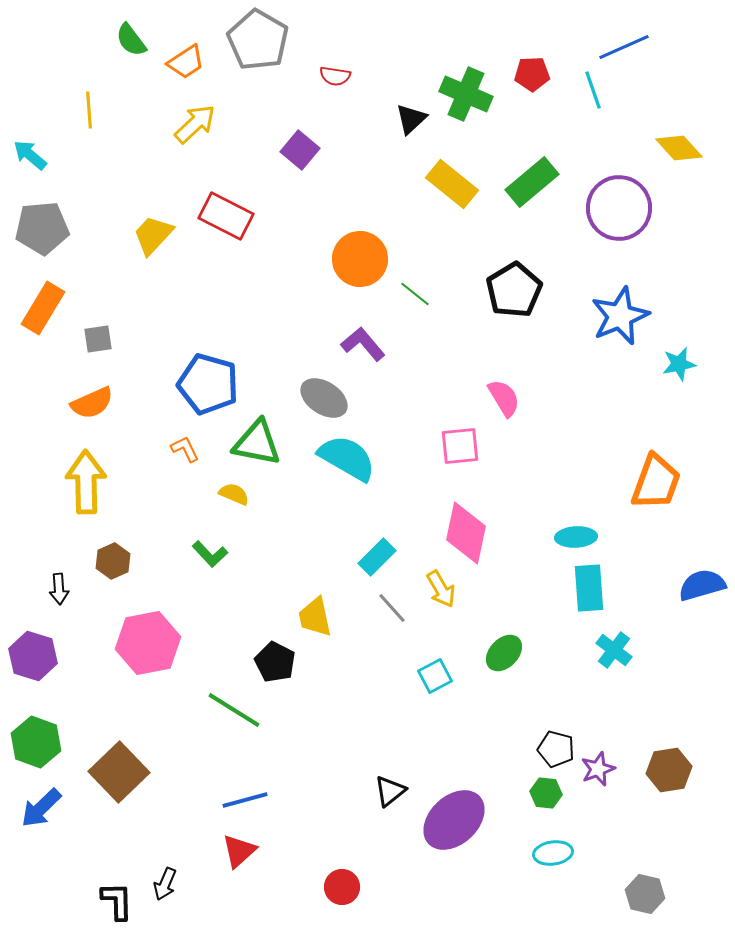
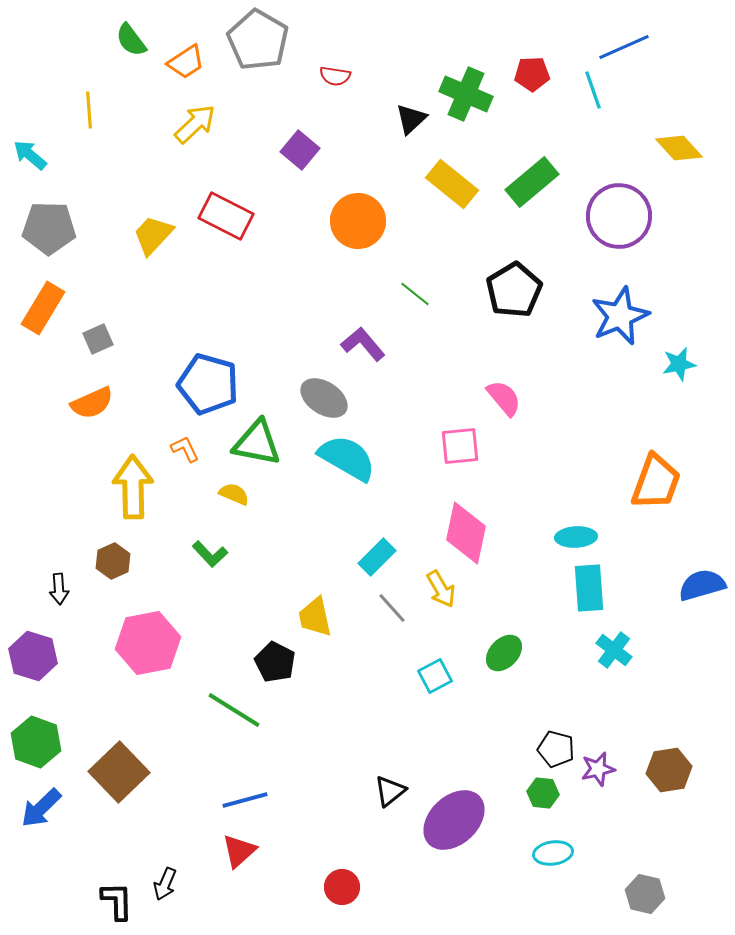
purple circle at (619, 208): moved 8 px down
gray pentagon at (42, 228): moved 7 px right; rotated 6 degrees clockwise
orange circle at (360, 259): moved 2 px left, 38 px up
gray square at (98, 339): rotated 16 degrees counterclockwise
pink semicircle at (504, 398): rotated 9 degrees counterclockwise
yellow arrow at (86, 482): moved 47 px right, 5 px down
purple star at (598, 769): rotated 8 degrees clockwise
green hexagon at (546, 793): moved 3 px left
